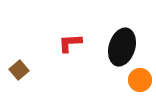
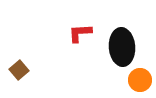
red L-shape: moved 10 px right, 10 px up
black ellipse: rotated 21 degrees counterclockwise
